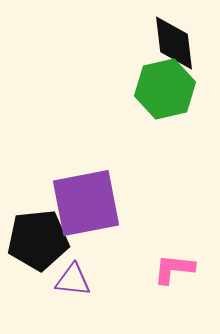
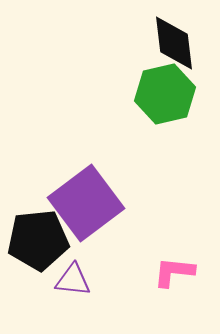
green hexagon: moved 5 px down
purple square: rotated 26 degrees counterclockwise
pink L-shape: moved 3 px down
